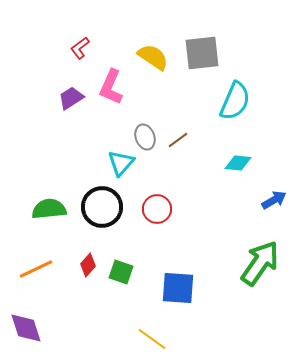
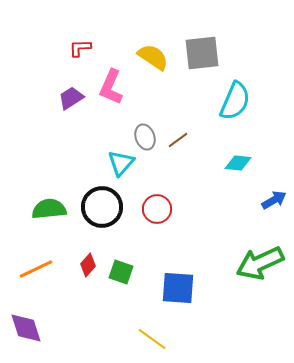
red L-shape: rotated 35 degrees clockwise
green arrow: rotated 150 degrees counterclockwise
